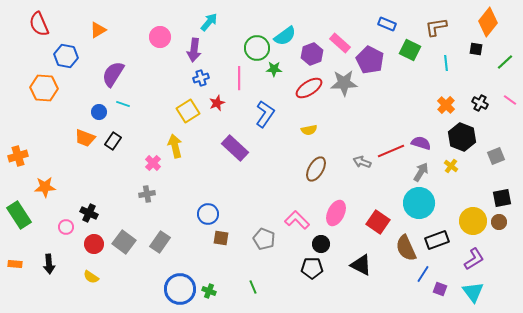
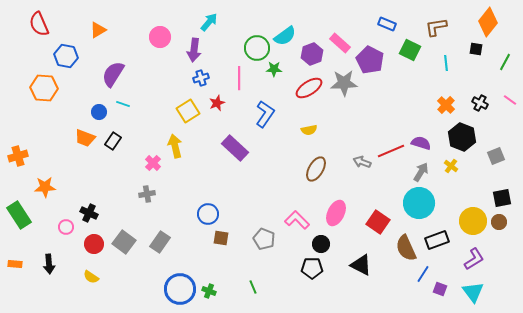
green line at (505, 62): rotated 18 degrees counterclockwise
